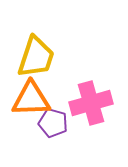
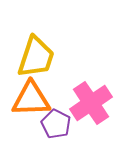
pink cross: rotated 18 degrees counterclockwise
purple pentagon: moved 3 px right, 1 px down; rotated 12 degrees clockwise
